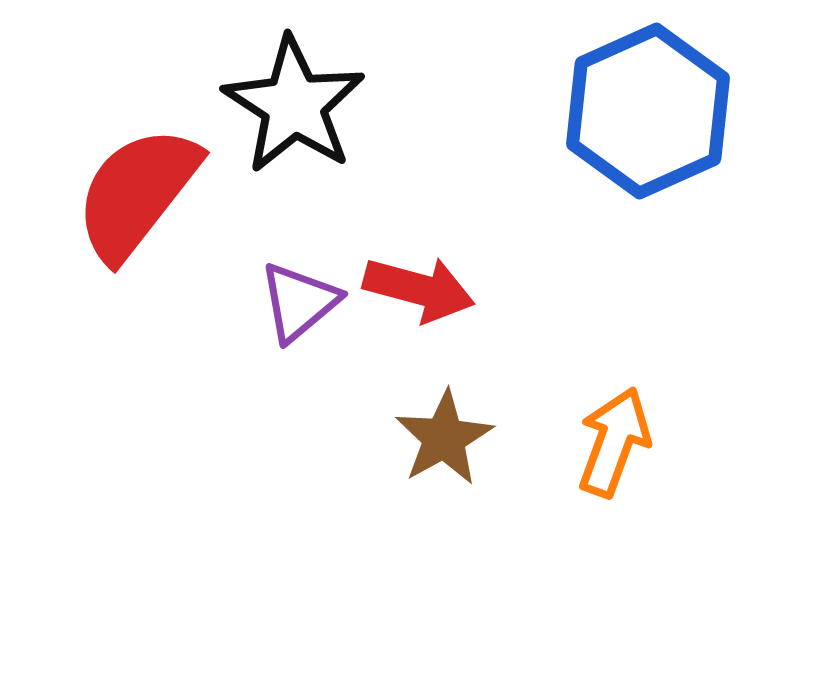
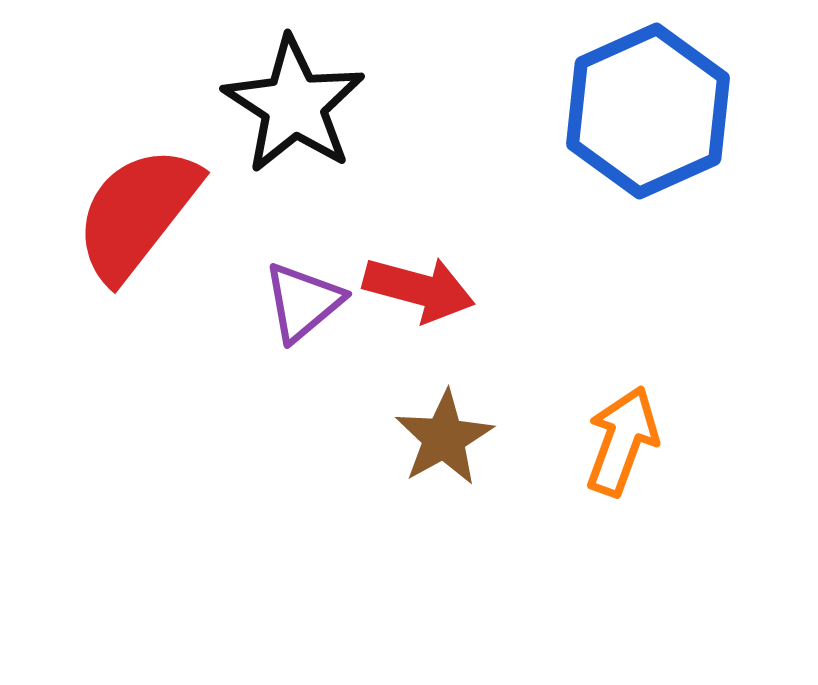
red semicircle: moved 20 px down
purple triangle: moved 4 px right
orange arrow: moved 8 px right, 1 px up
